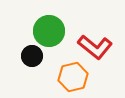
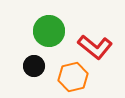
black circle: moved 2 px right, 10 px down
